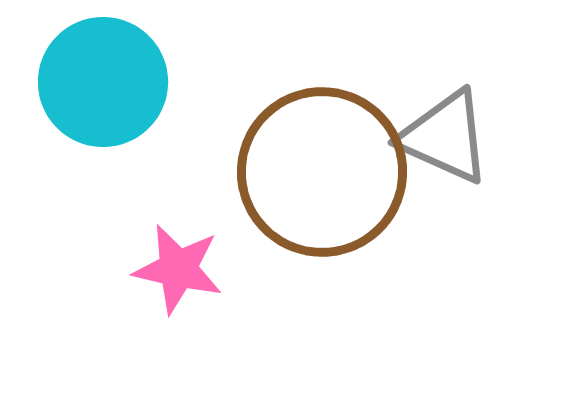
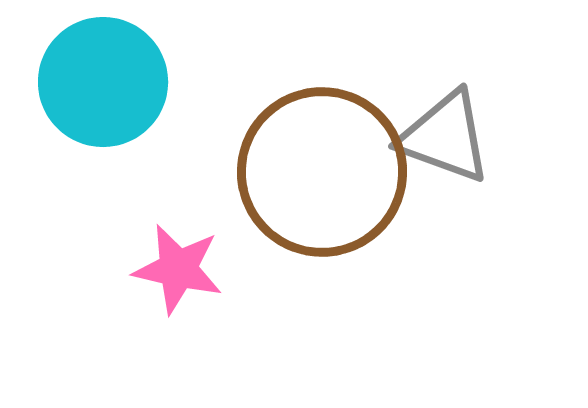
gray triangle: rotated 4 degrees counterclockwise
